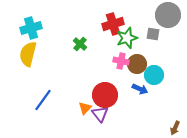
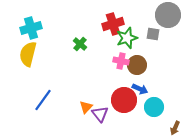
brown circle: moved 1 px down
cyan circle: moved 32 px down
red circle: moved 19 px right, 5 px down
orange triangle: moved 1 px right, 1 px up
